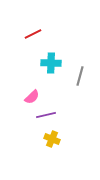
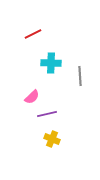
gray line: rotated 18 degrees counterclockwise
purple line: moved 1 px right, 1 px up
